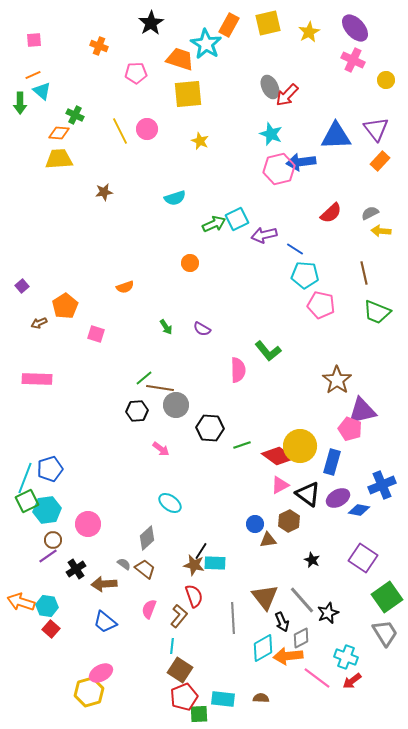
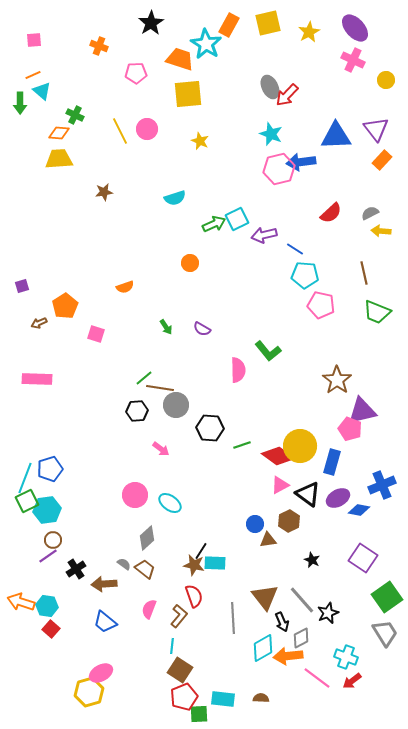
orange rectangle at (380, 161): moved 2 px right, 1 px up
purple square at (22, 286): rotated 24 degrees clockwise
pink circle at (88, 524): moved 47 px right, 29 px up
